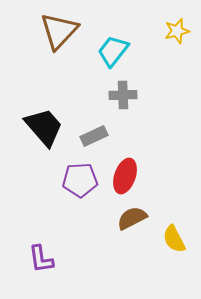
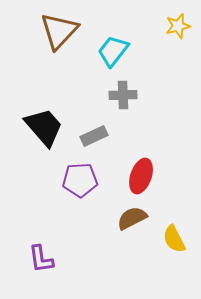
yellow star: moved 1 px right, 5 px up
red ellipse: moved 16 px right
